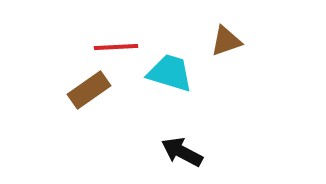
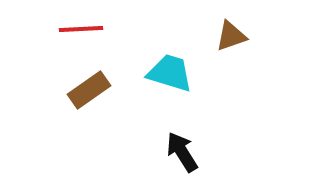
brown triangle: moved 5 px right, 5 px up
red line: moved 35 px left, 18 px up
black arrow: rotated 30 degrees clockwise
